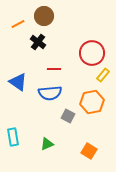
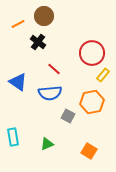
red line: rotated 40 degrees clockwise
